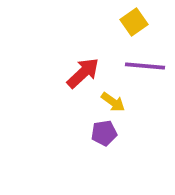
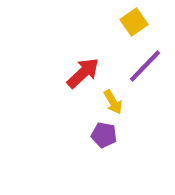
purple line: rotated 51 degrees counterclockwise
yellow arrow: rotated 25 degrees clockwise
purple pentagon: moved 2 px down; rotated 20 degrees clockwise
